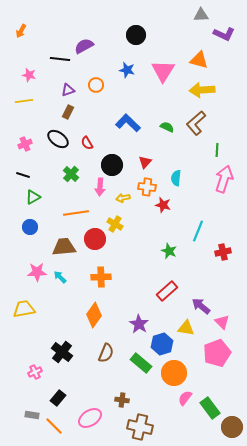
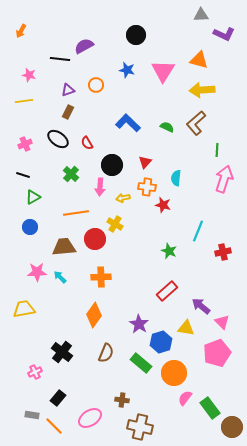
blue hexagon at (162, 344): moved 1 px left, 2 px up
